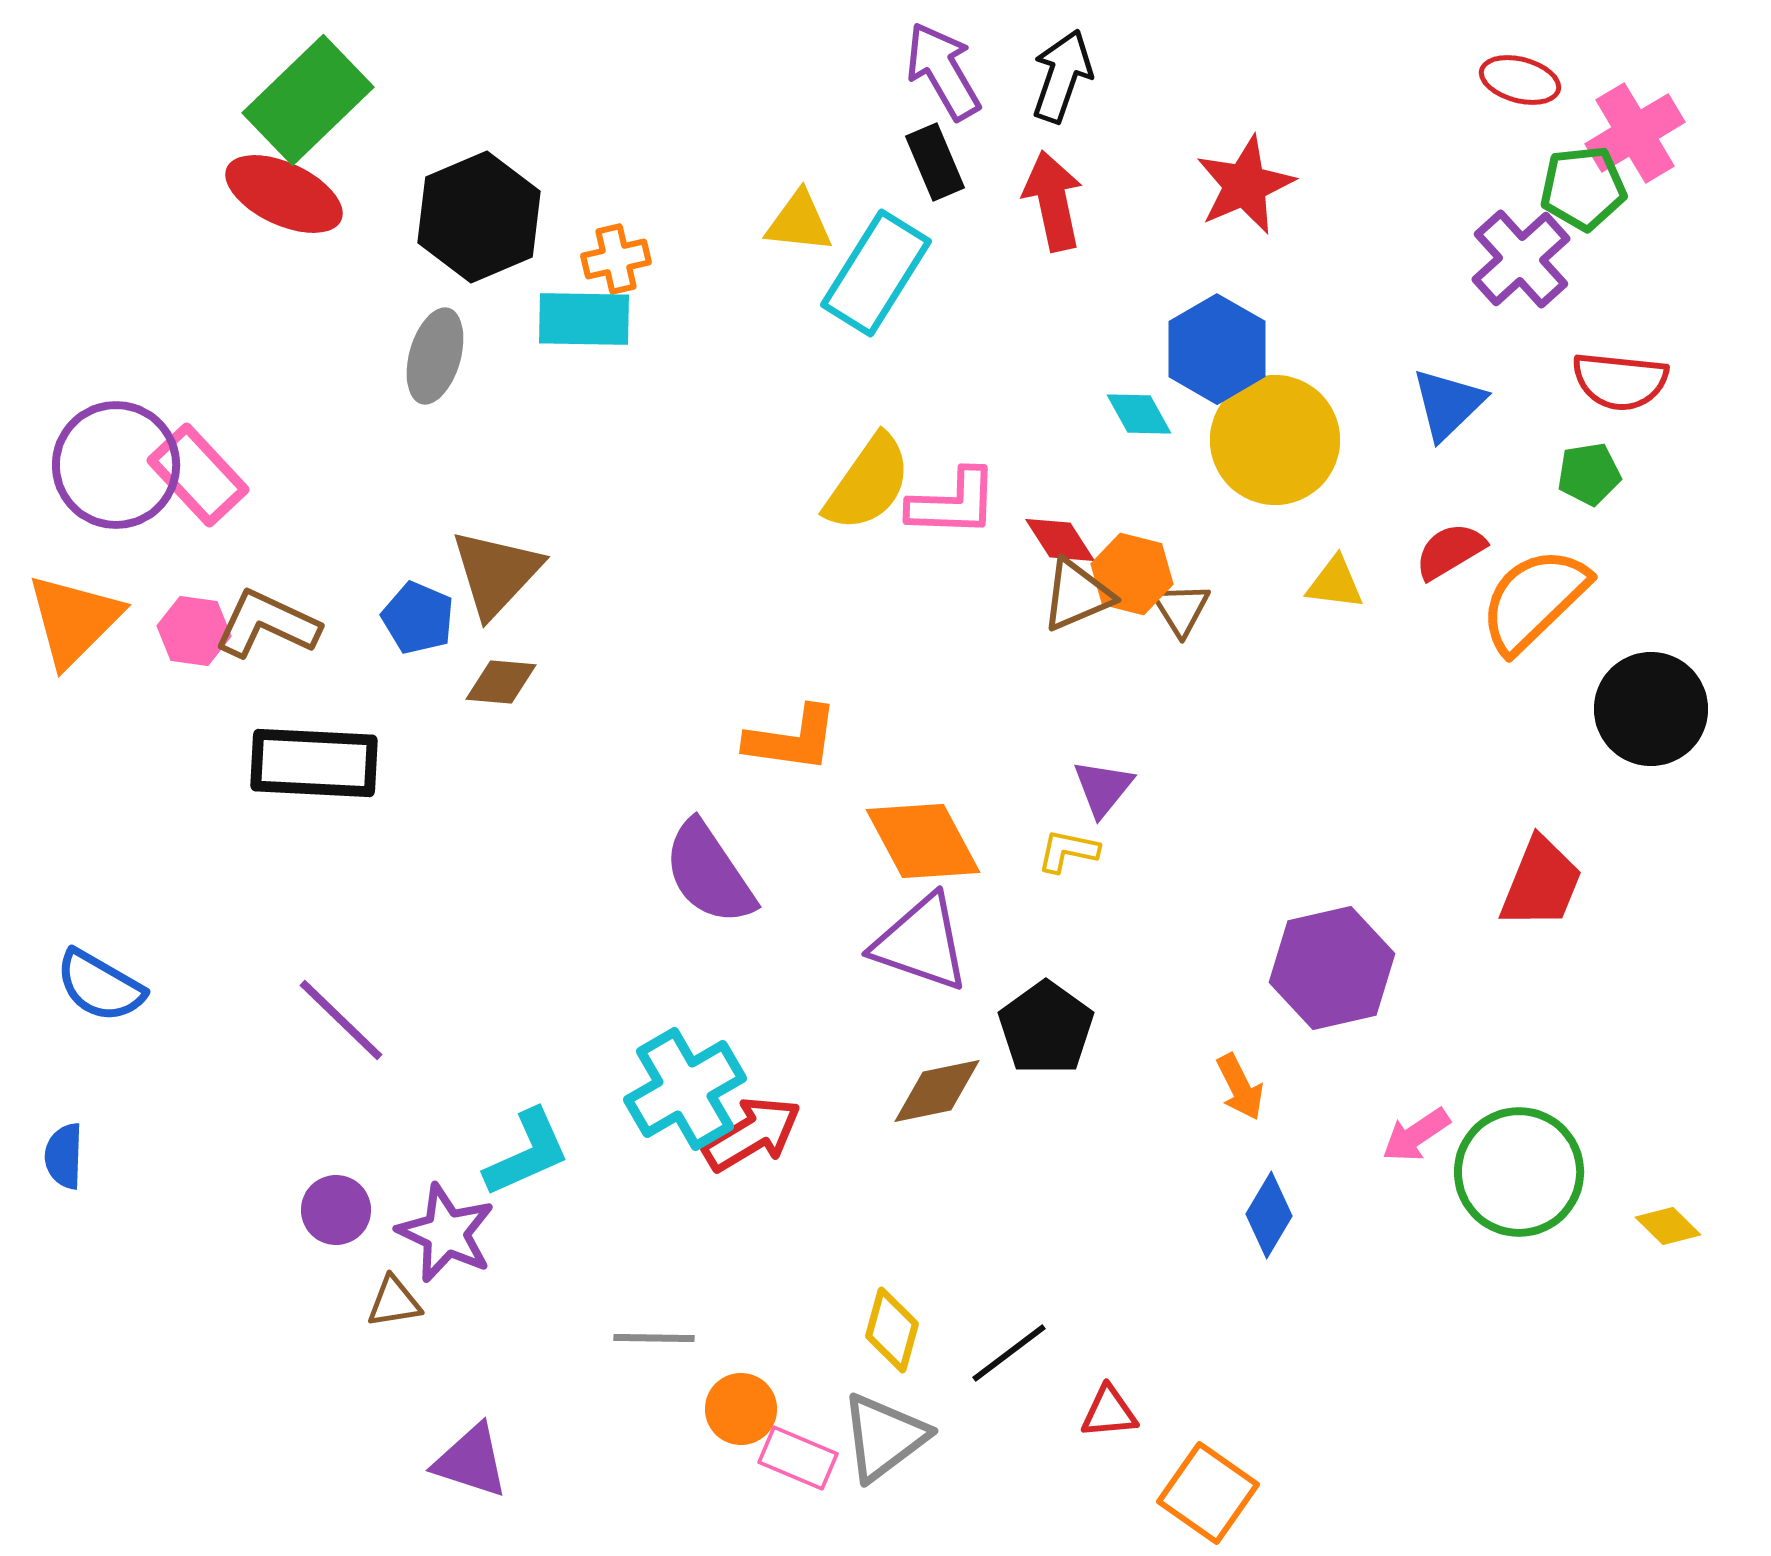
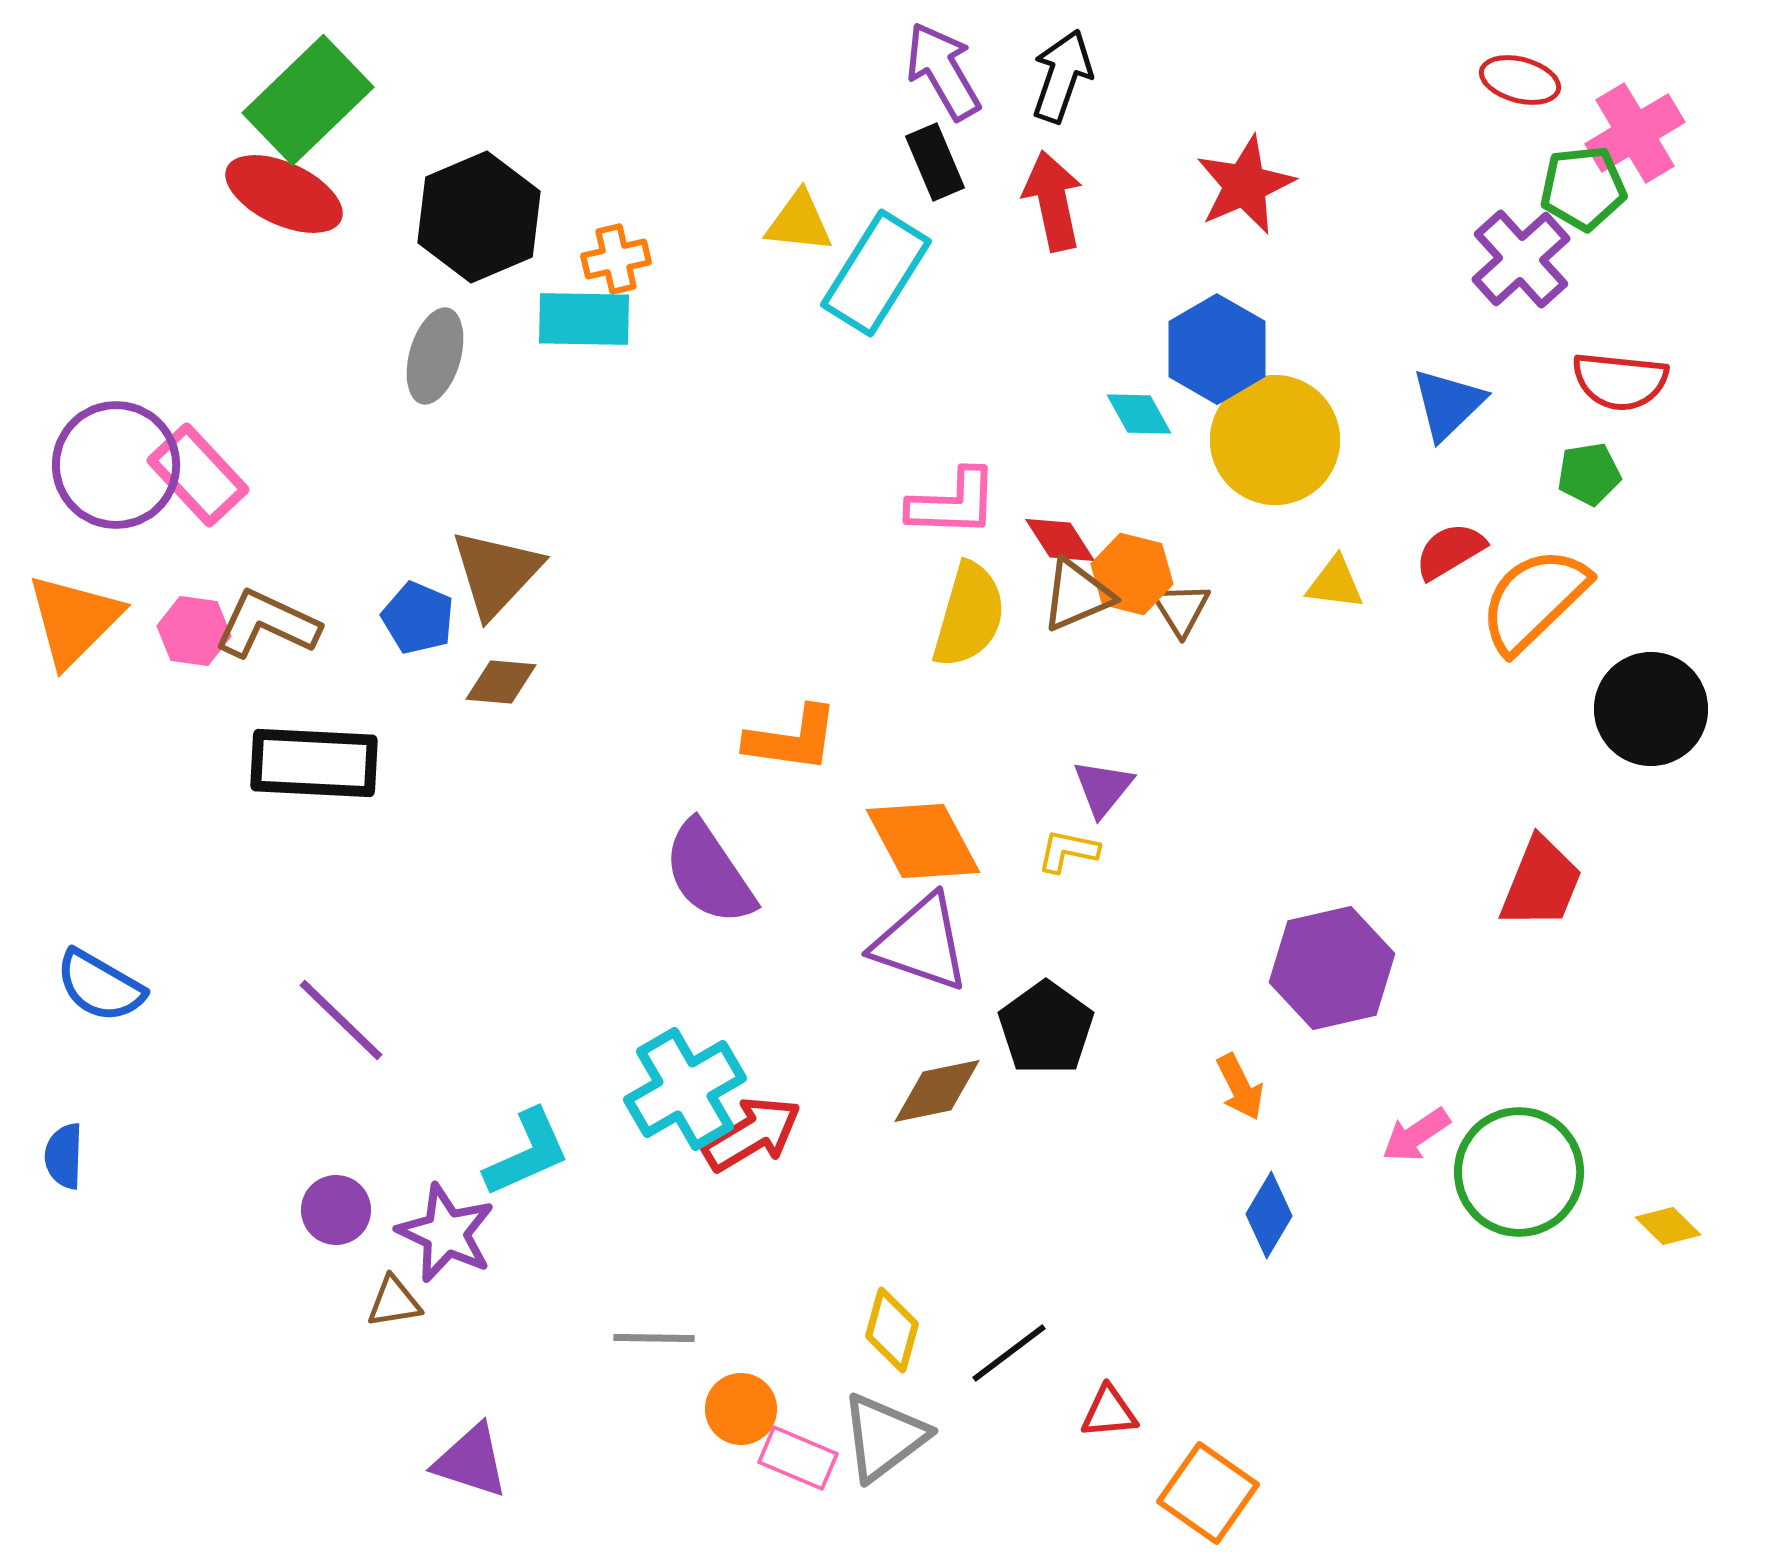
yellow semicircle at (868, 483): moved 101 px right, 132 px down; rotated 19 degrees counterclockwise
